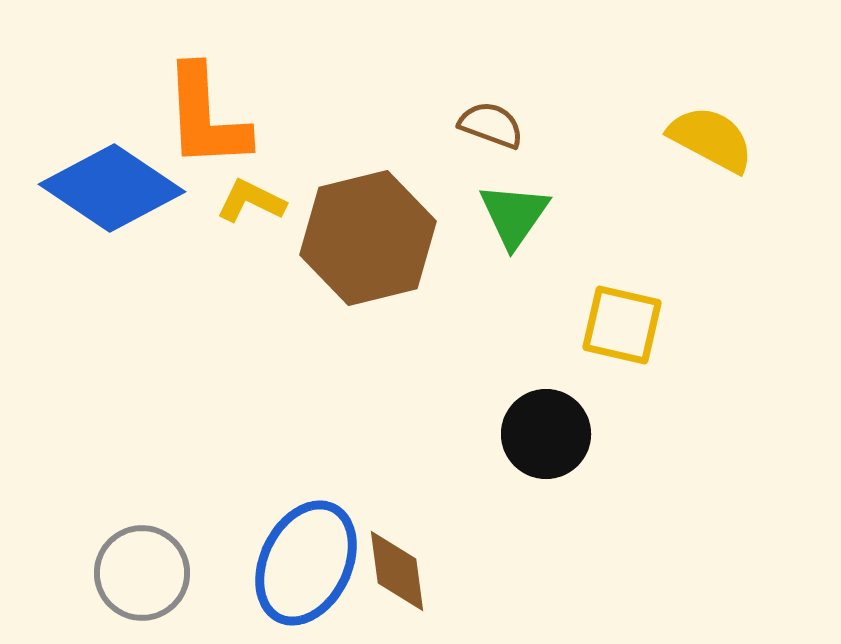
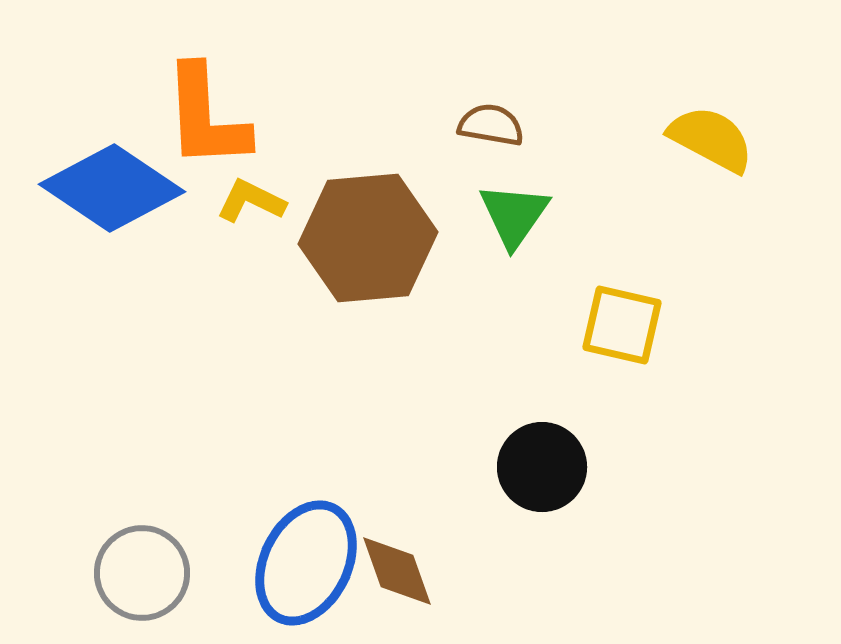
brown semicircle: rotated 10 degrees counterclockwise
brown hexagon: rotated 9 degrees clockwise
black circle: moved 4 px left, 33 px down
brown diamond: rotated 12 degrees counterclockwise
